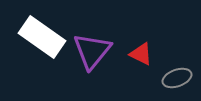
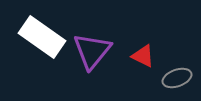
red triangle: moved 2 px right, 2 px down
